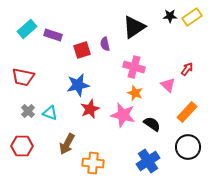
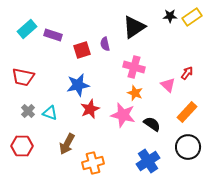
red arrow: moved 4 px down
orange cross: rotated 20 degrees counterclockwise
